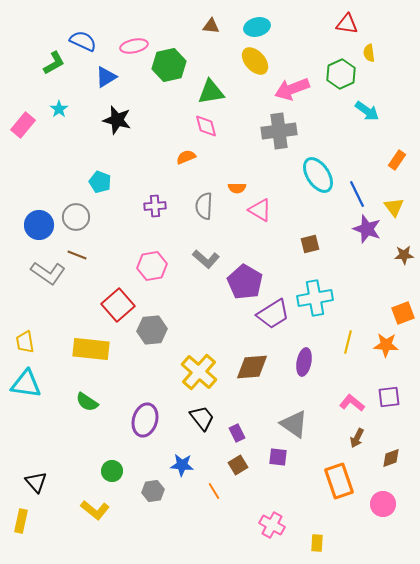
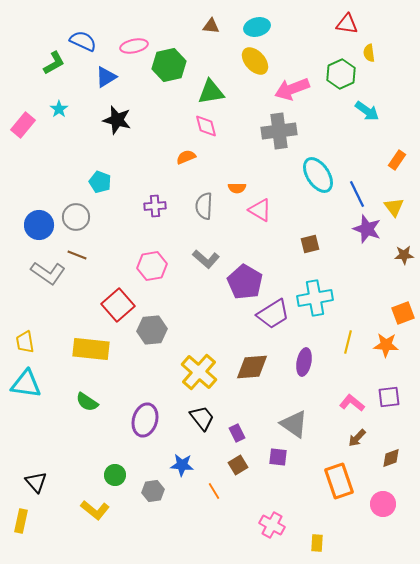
brown arrow at (357, 438): rotated 18 degrees clockwise
green circle at (112, 471): moved 3 px right, 4 px down
